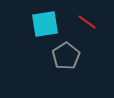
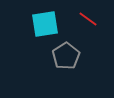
red line: moved 1 px right, 3 px up
